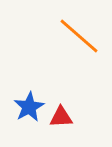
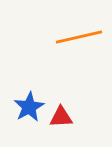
orange line: moved 1 px down; rotated 54 degrees counterclockwise
